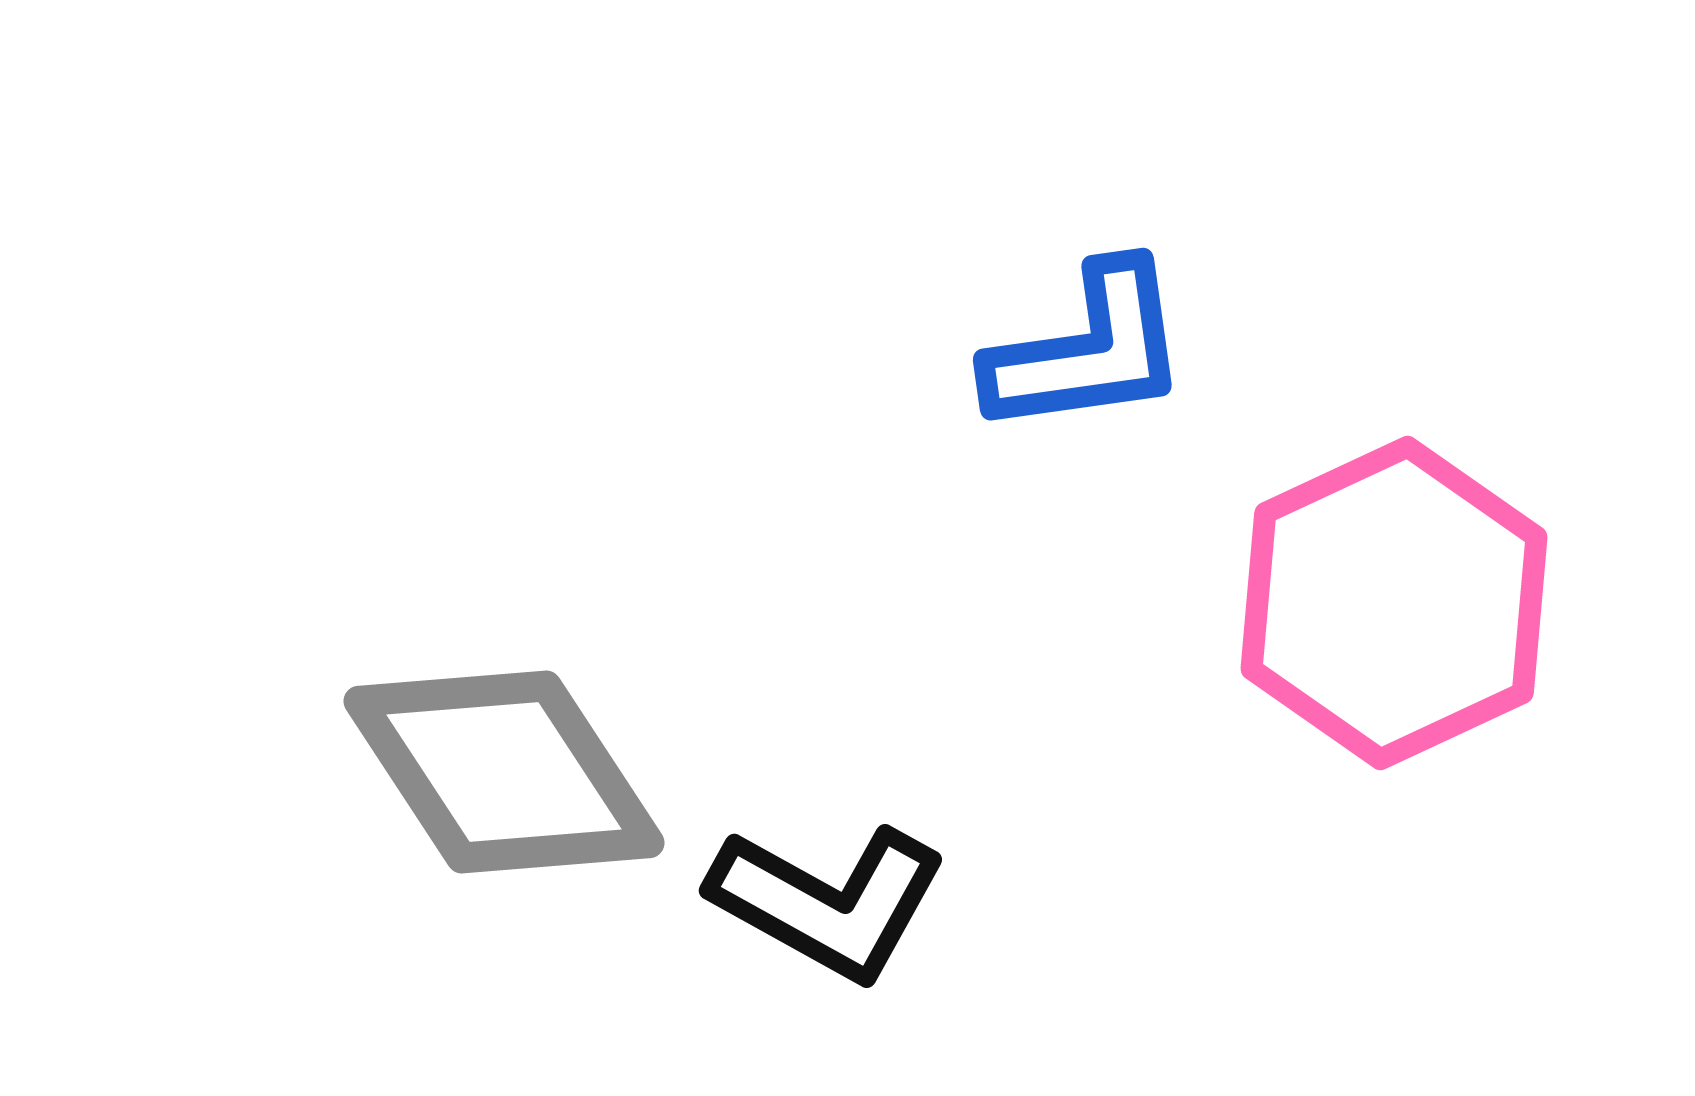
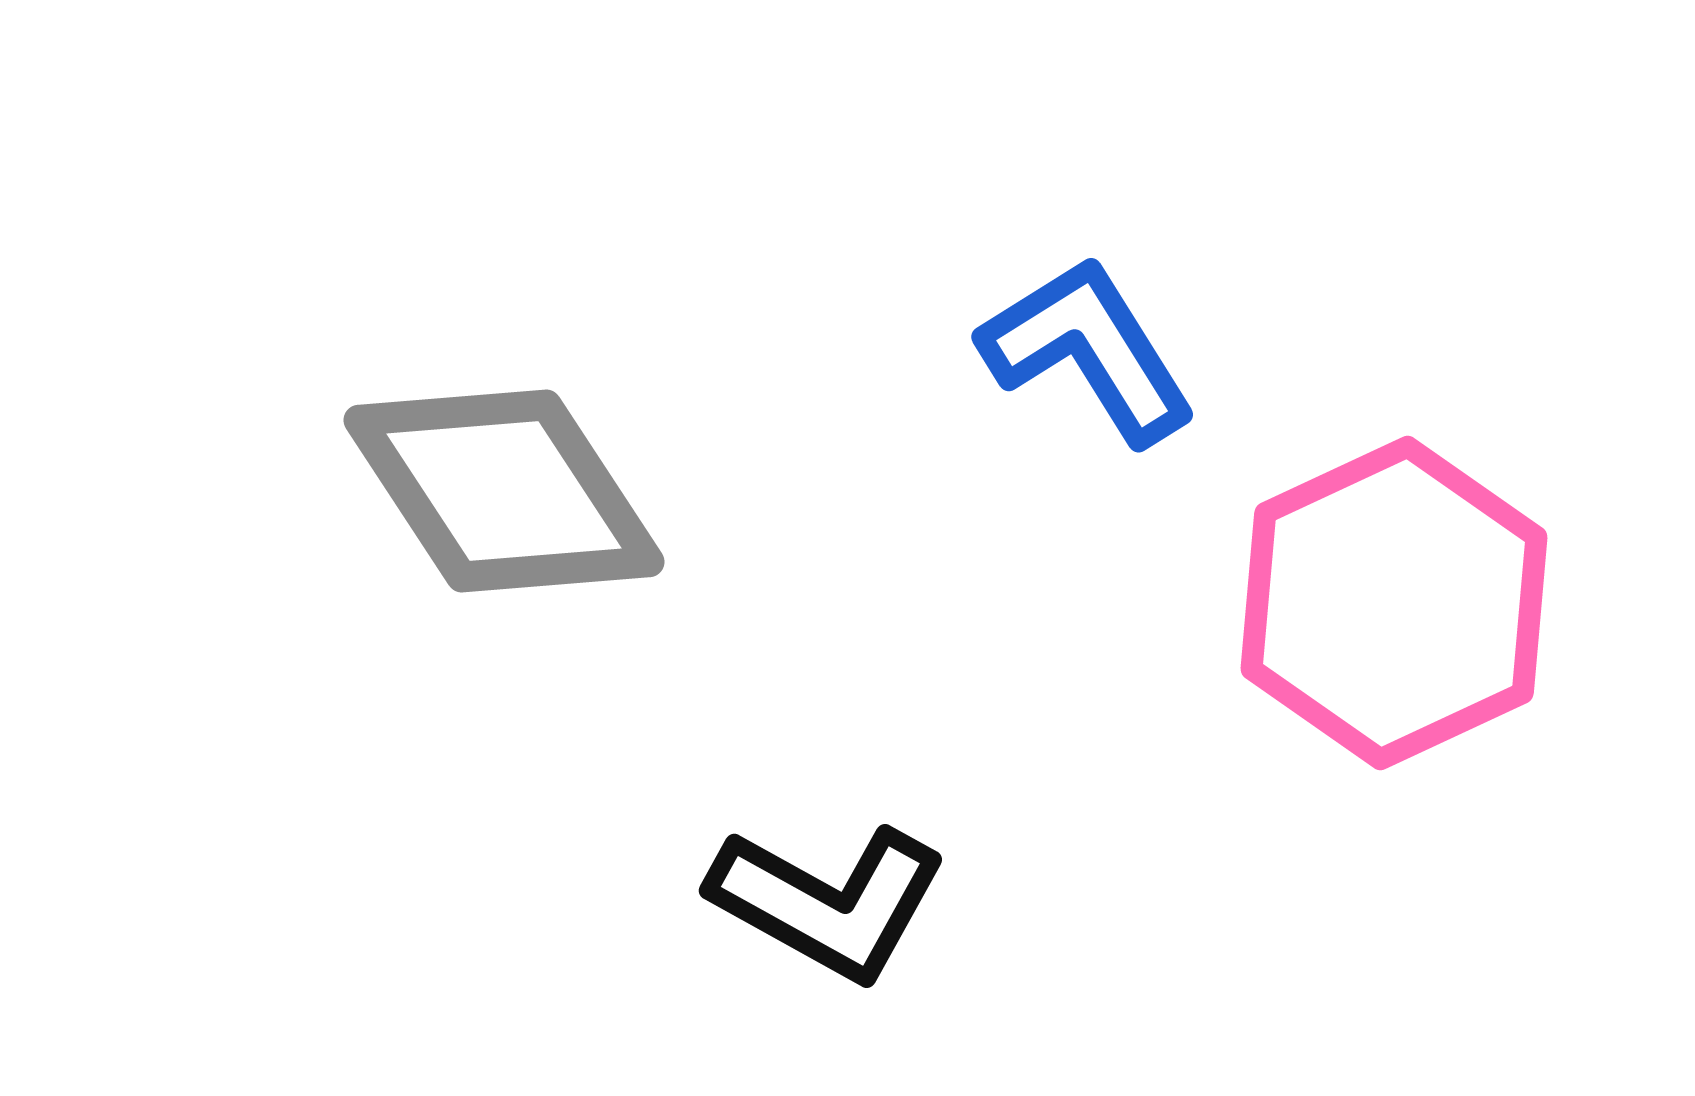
blue L-shape: rotated 114 degrees counterclockwise
gray diamond: moved 281 px up
